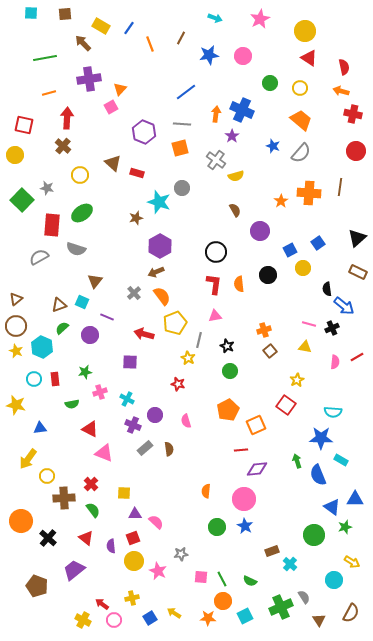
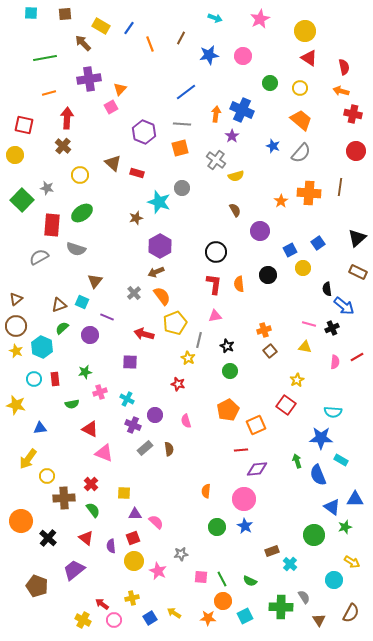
green cross at (281, 607): rotated 25 degrees clockwise
